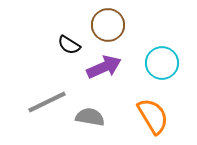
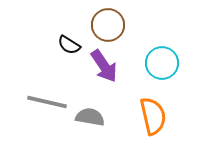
purple arrow: moved 1 px up; rotated 80 degrees clockwise
gray line: rotated 39 degrees clockwise
orange semicircle: rotated 18 degrees clockwise
